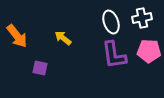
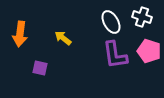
white cross: moved 1 px up; rotated 30 degrees clockwise
white ellipse: rotated 10 degrees counterclockwise
orange arrow: moved 3 px right, 2 px up; rotated 45 degrees clockwise
pink pentagon: rotated 15 degrees clockwise
purple L-shape: moved 1 px right
